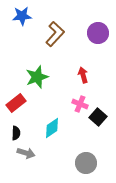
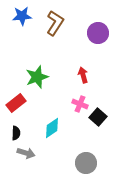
brown L-shape: moved 11 px up; rotated 10 degrees counterclockwise
